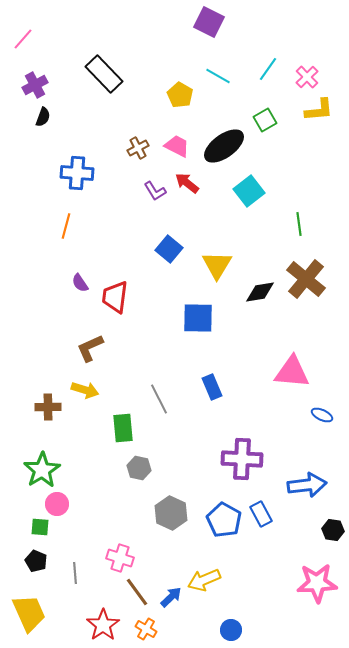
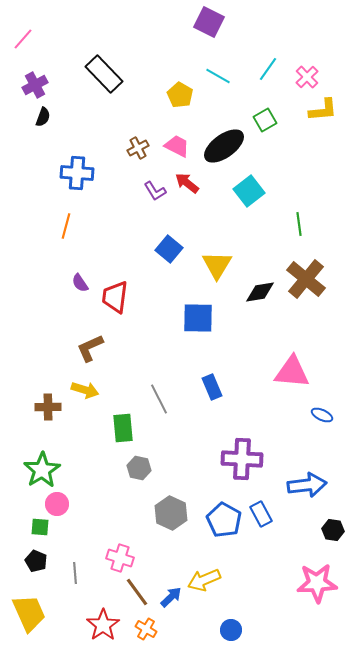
yellow L-shape at (319, 110): moved 4 px right
